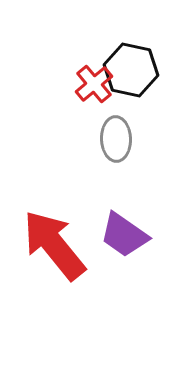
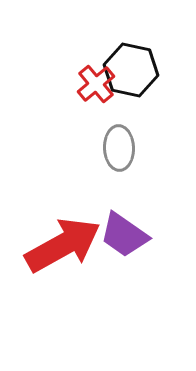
red cross: moved 2 px right
gray ellipse: moved 3 px right, 9 px down
red arrow: moved 9 px right; rotated 100 degrees clockwise
